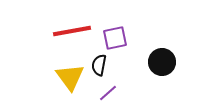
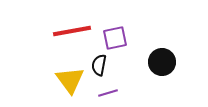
yellow triangle: moved 3 px down
purple line: rotated 24 degrees clockwise
